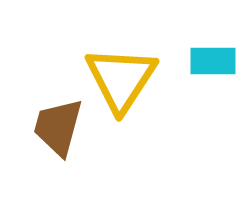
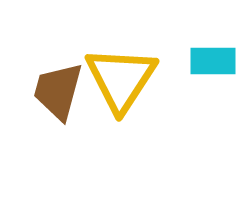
brown trapezoid: moved 36 px up
